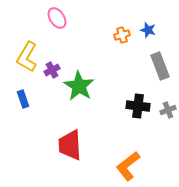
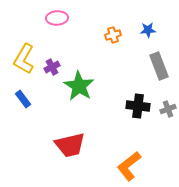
pink ellipse: rotated 60 degrees counterclockwise
blue star: rotated 21 degrees counterclockwise
orange cross: moved 9 px left
yellow L-shape: moved 3 px left, 2 px down
gray rectangle: moved 1 px left
purple cross: moved 3 px up
blue rectangle: rotated 18 degrees counterclockwise
gray cross: moved 1 px up
red trapezoid: rotated 100 degrees counterclockwise
orange L-shape: moved 1 px right
